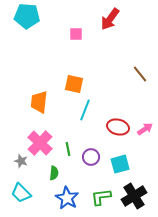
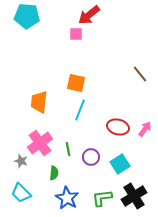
red arrow: moved 21 px left, 4 px up; rotated 15 degrees clockwise
orange square: moved 2 px right, 1 px up
cyan line: moved 5 px left
pink arrow: rotated 21 degrees counterclockwise
pink cross: rotated 10 degrees clockwise
cyan square: rotated 18 degrees counterclockwise
green L-shape: moved 1 px right, 1 px down
